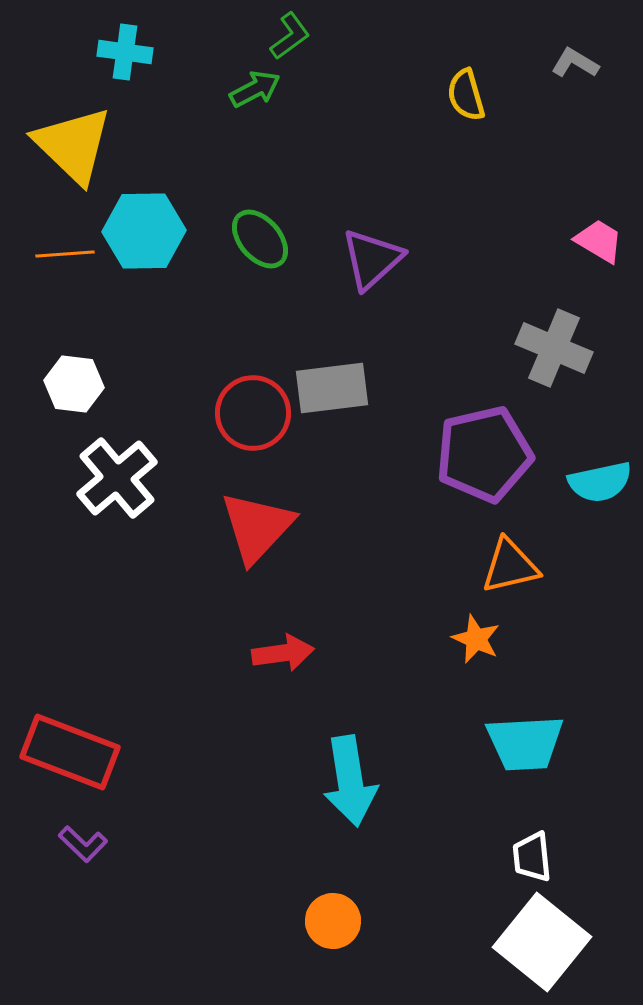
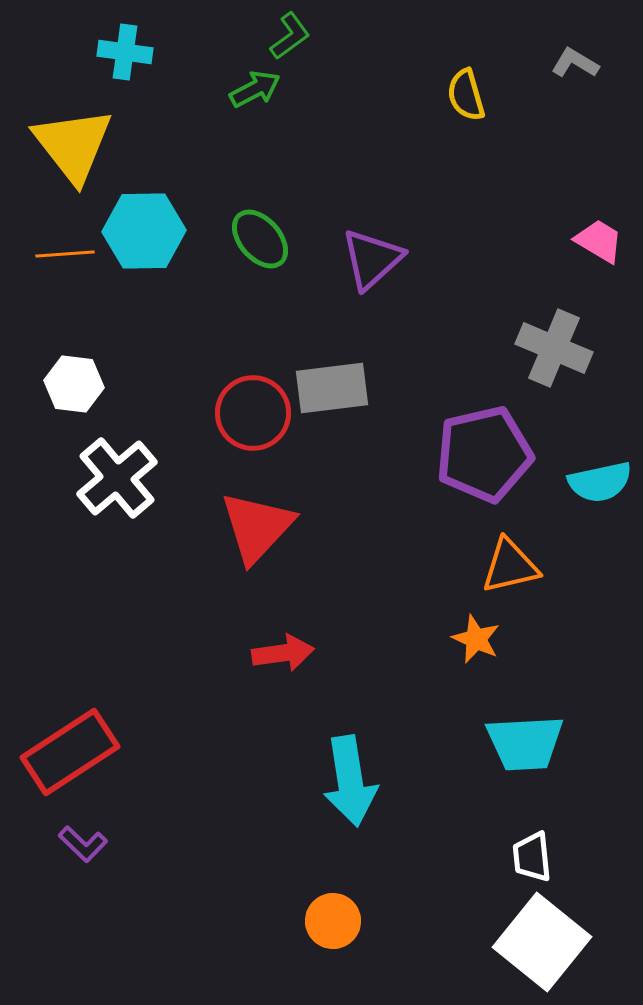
yellow triangle: rotated 8 degrees clockwise
red rectangle: rotated 54 degrees counterclockwise
